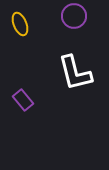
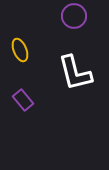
yellow ellipse: moved 26 px down
